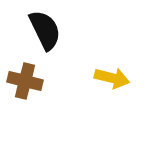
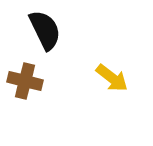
yellow arrow: rotated 24 degrees clockwise
